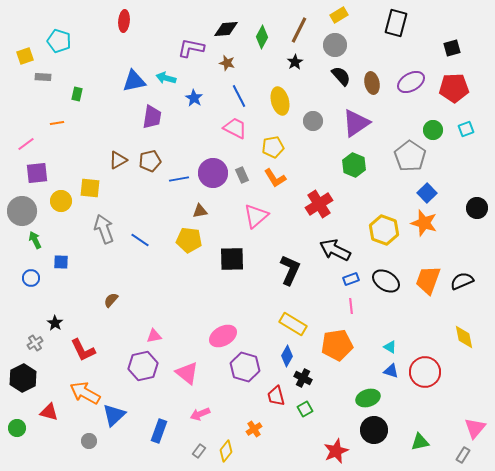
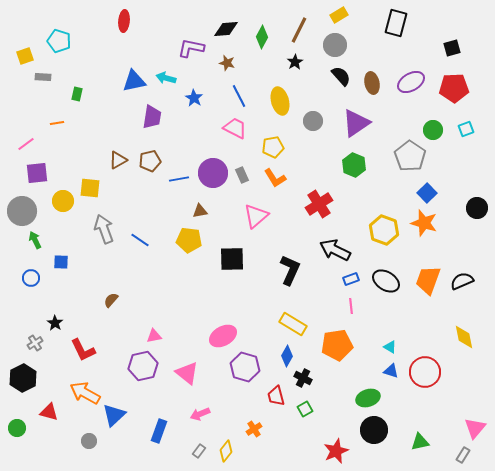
yellow circle at (61, 201): moved 2 px right
